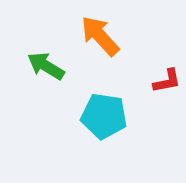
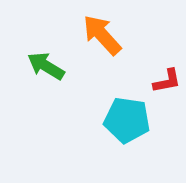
orange arrow: moved 2 px right, 1 px up
cyan pentagon: moved 23 px right, 4 px down
